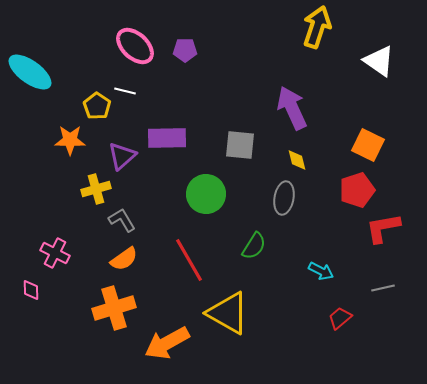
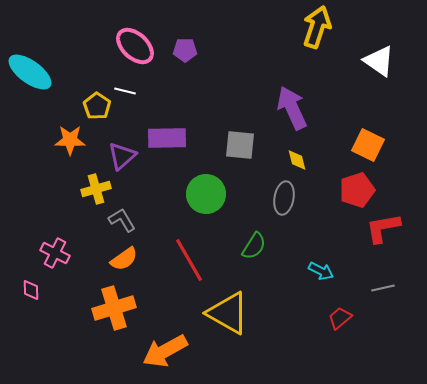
orange arrow: moved 2 px left, 8 px down
